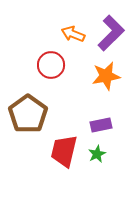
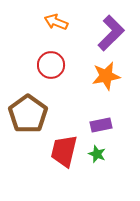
orange arrow: moved 17 px left, 12 px up
green star: rotated 24 degrees counterclockwise
